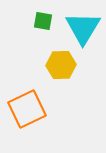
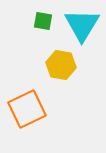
cyan triangle: moved 1 px left, 3 px up
yellow hexagon: rotated 12 degrees clockwise
